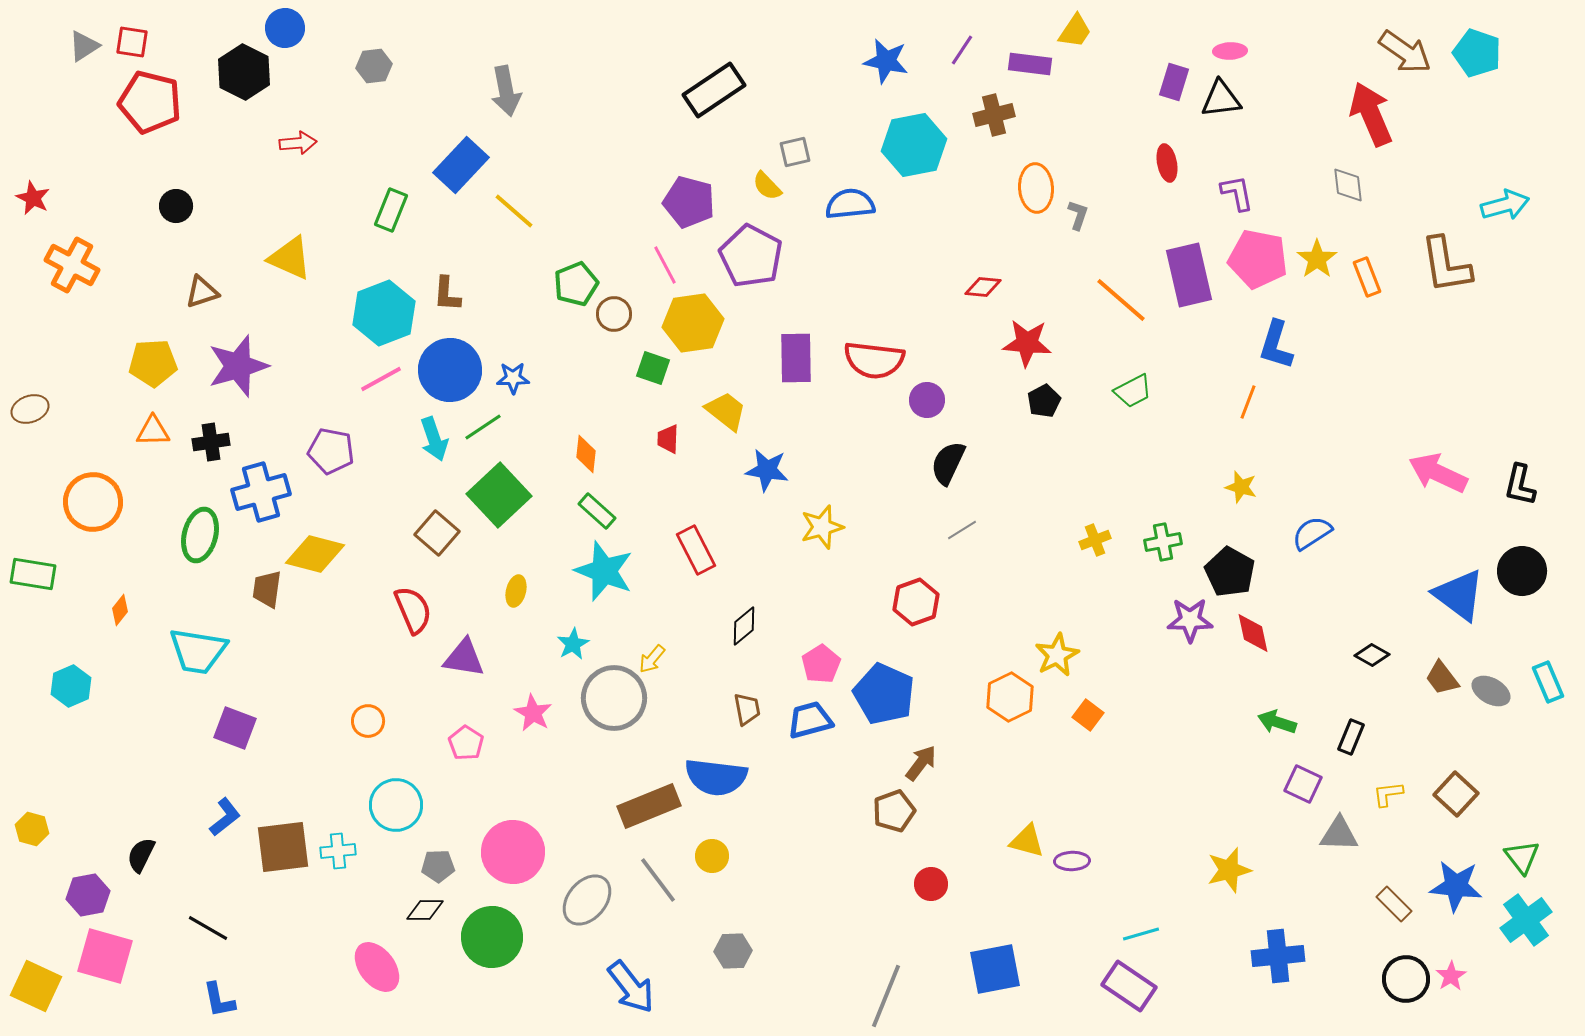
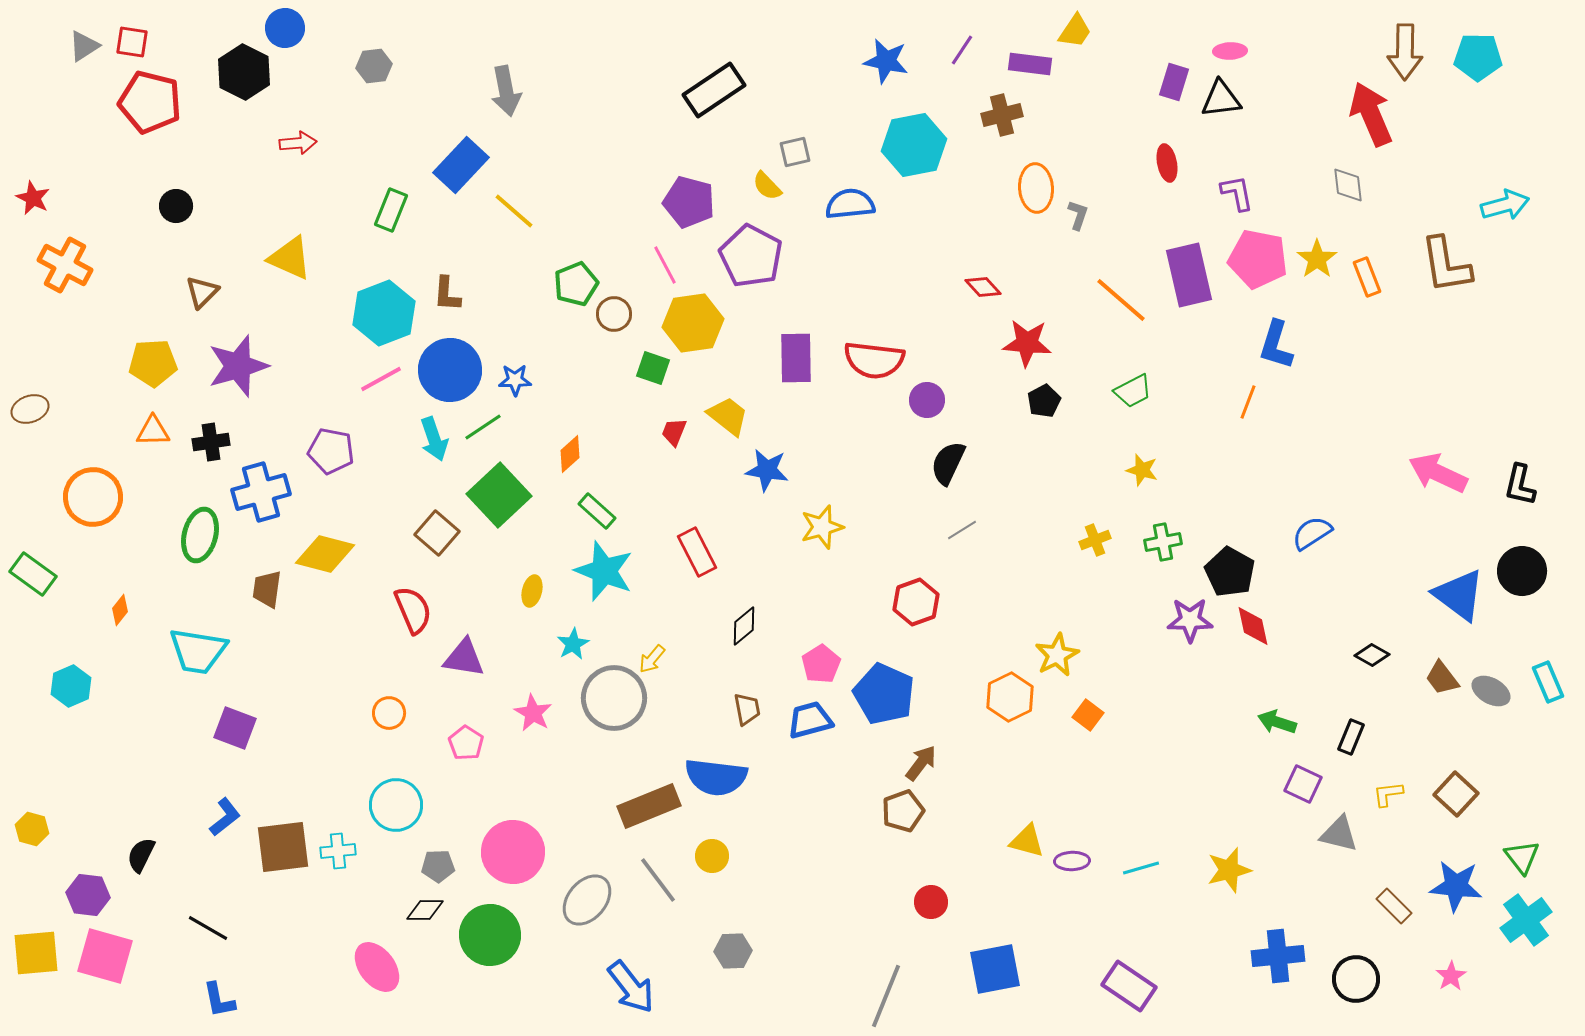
brown arrow at (1405, 52): rotated 56 degrees clockwise
cyan pentagon at (1477, 53): moved 1 px right, 4 px down; rotated 18 degrees counterclockwise
brown cross at (994, 115): moved 8 px right
orange cross at (72, 265): moved 7 px left
red diamond at (983, 287): rotated 42 degrees clockwise
brown triangle at (202, 292): rotated 27 degrees counterclockwise
blue star at (513, 378): moved 2 px right, 2 px down
yellow trapezoid at (726, 411): moved 2 px right, 5 px down
red trapezoid at (668, 439): moved 6 px right, 7 px up; rotated 20 degrees clockwise
orange diamond at (586, 454): moved 16 px left; rotated 42 degrees clockwise
yellow star at (1241, 487): moved 99 px left, 17 px up
orange circle at (93, 502): moved 5 px up
red rectangle at (696, 550): moved 1 px right, 2 px down
yellow diamond at (315, 554): moved 10 px right
green rectangle at (33, 574): rotated 27 degrees clockwise
yellow ellipse at (516, 591): moved 16 px right
red diamond at (1253, 633): moved 7 px up
orange circle at (368, 721): moved 21 px right, 8 px up
brown pentagon at (894, 811): moved 9 px right
gray triangle at (1339, 834): rotated 12 degrees clockwise
red circle at (931, 884): moved 18 px down
purple hexagon at (88, 895): rotated 18 degrees clockwise
brown rectangle at (1394, 904): moved 2 px down
cyan line at (1141, 934): moved 66 px up
green circle at (492, 937): moved 2 px left, 2 px up
black circle at (1406, 979): moved 50 px left
yellow square at (36, 986): moved 33 px up; rotated 30 degrees counterclockwise
